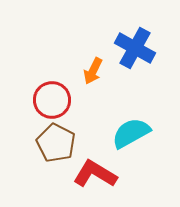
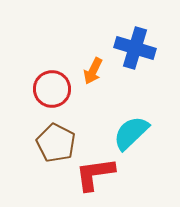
blue cross: rotated 12 degrees counterclockwise
red circle: moved 11 px up
cyan semicircle: rotated 15 degrees counterclockwise
red L-shape: rotated 39 degrees counterclockwise
